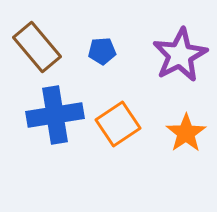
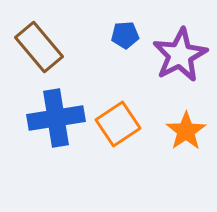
brown rectangle: moved 2 px right
blue pentagon: moved 23 px right, 16 px up
blue cross: moved 1 px right, 3 px down
orange star: moved 2 px up
